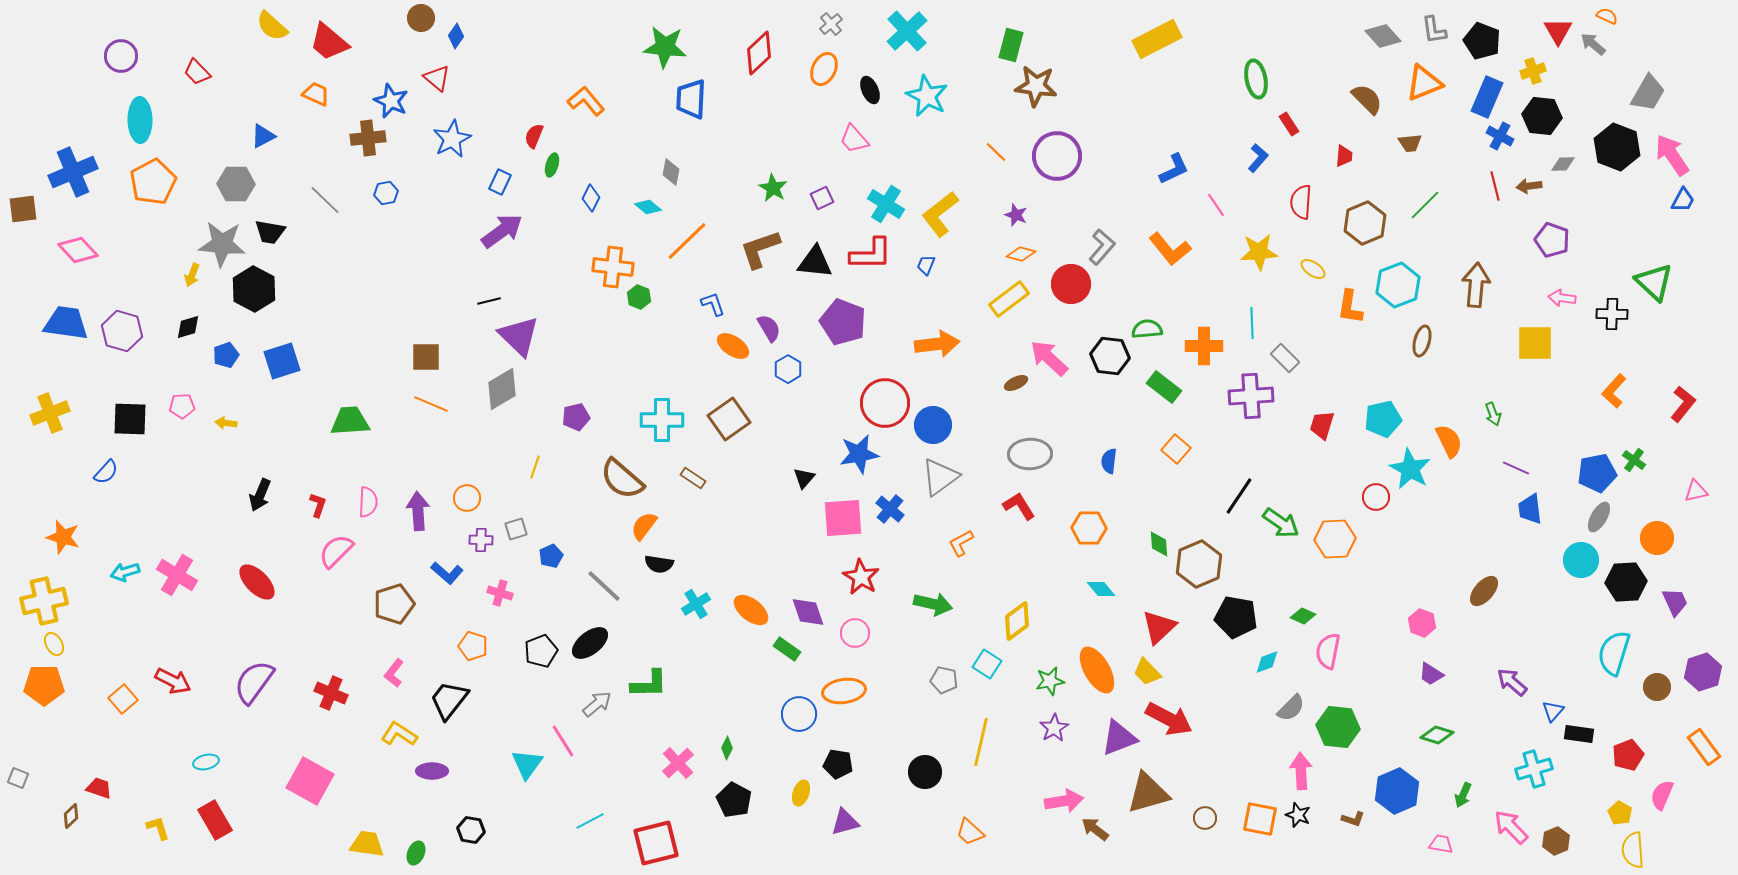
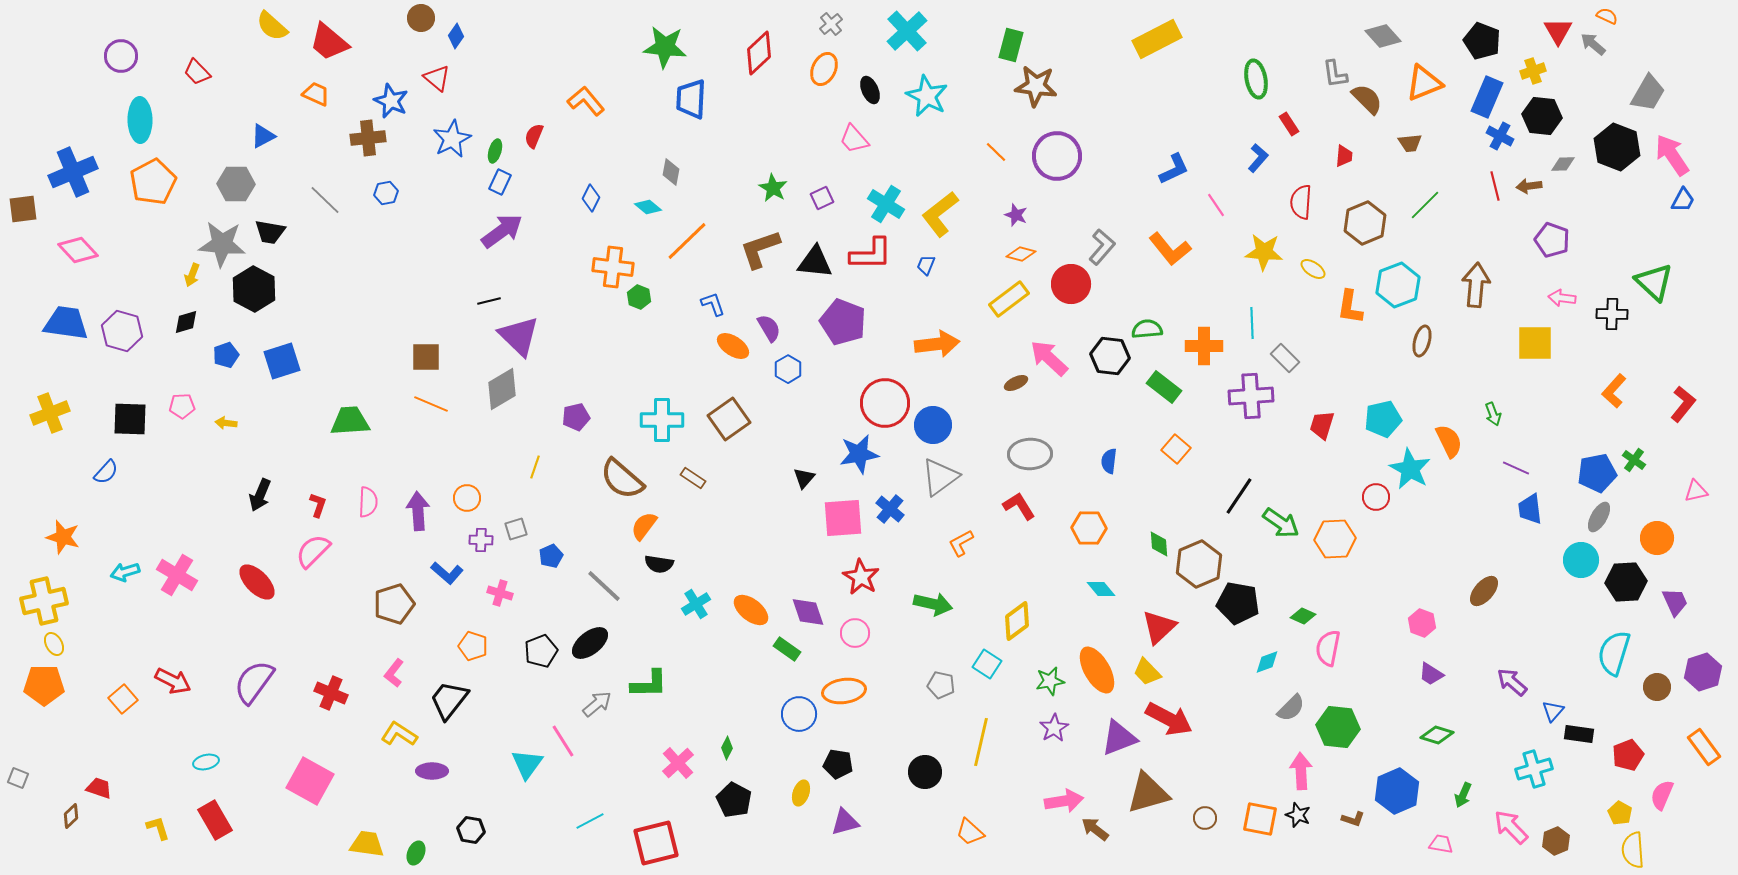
gray L-shape at (1434, 30): moved 99 px left, 44 px down
green ellipse at (552, 165): moved 57 px left, 14 px up
yellow star at (1259, 252): moved 5 px right; rotated 9 degrees clockwise
black diamond at (188, 327): moved 2 px left, 5 px up
pink semicircle at (336, 551): moved 23 px left
black pentagon at (1236, 617): moved 2 px right, 14 px up
pink semicircle at (1328, 651): moved 3 px up
gray pentagon at (944, 680): moved 3 px left, 5 px down
